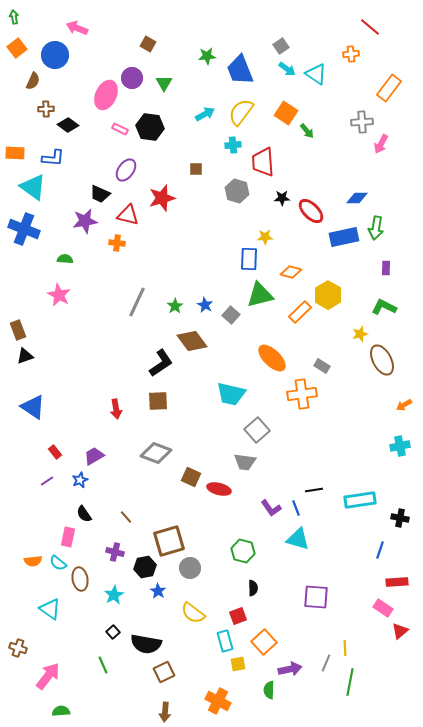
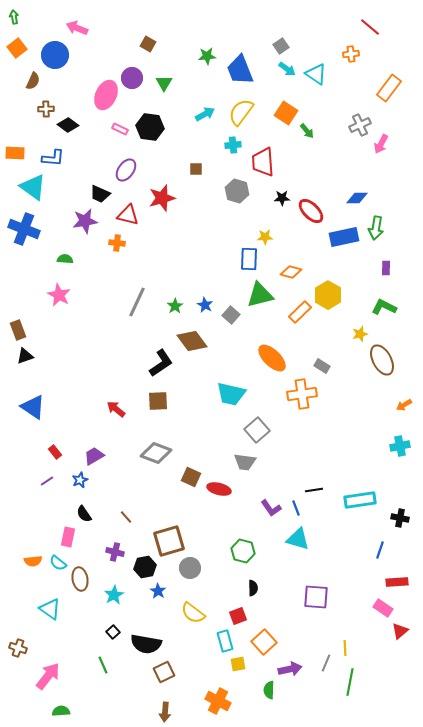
gray cross at (362, 122): moved 2 px left, 3 px down; rotated 20 degrees counterclockwise
red arrow at (116, 409): rotated 138 degrees clockwise
